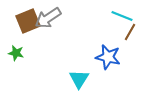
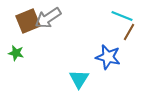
brown line: moved 1 px left
